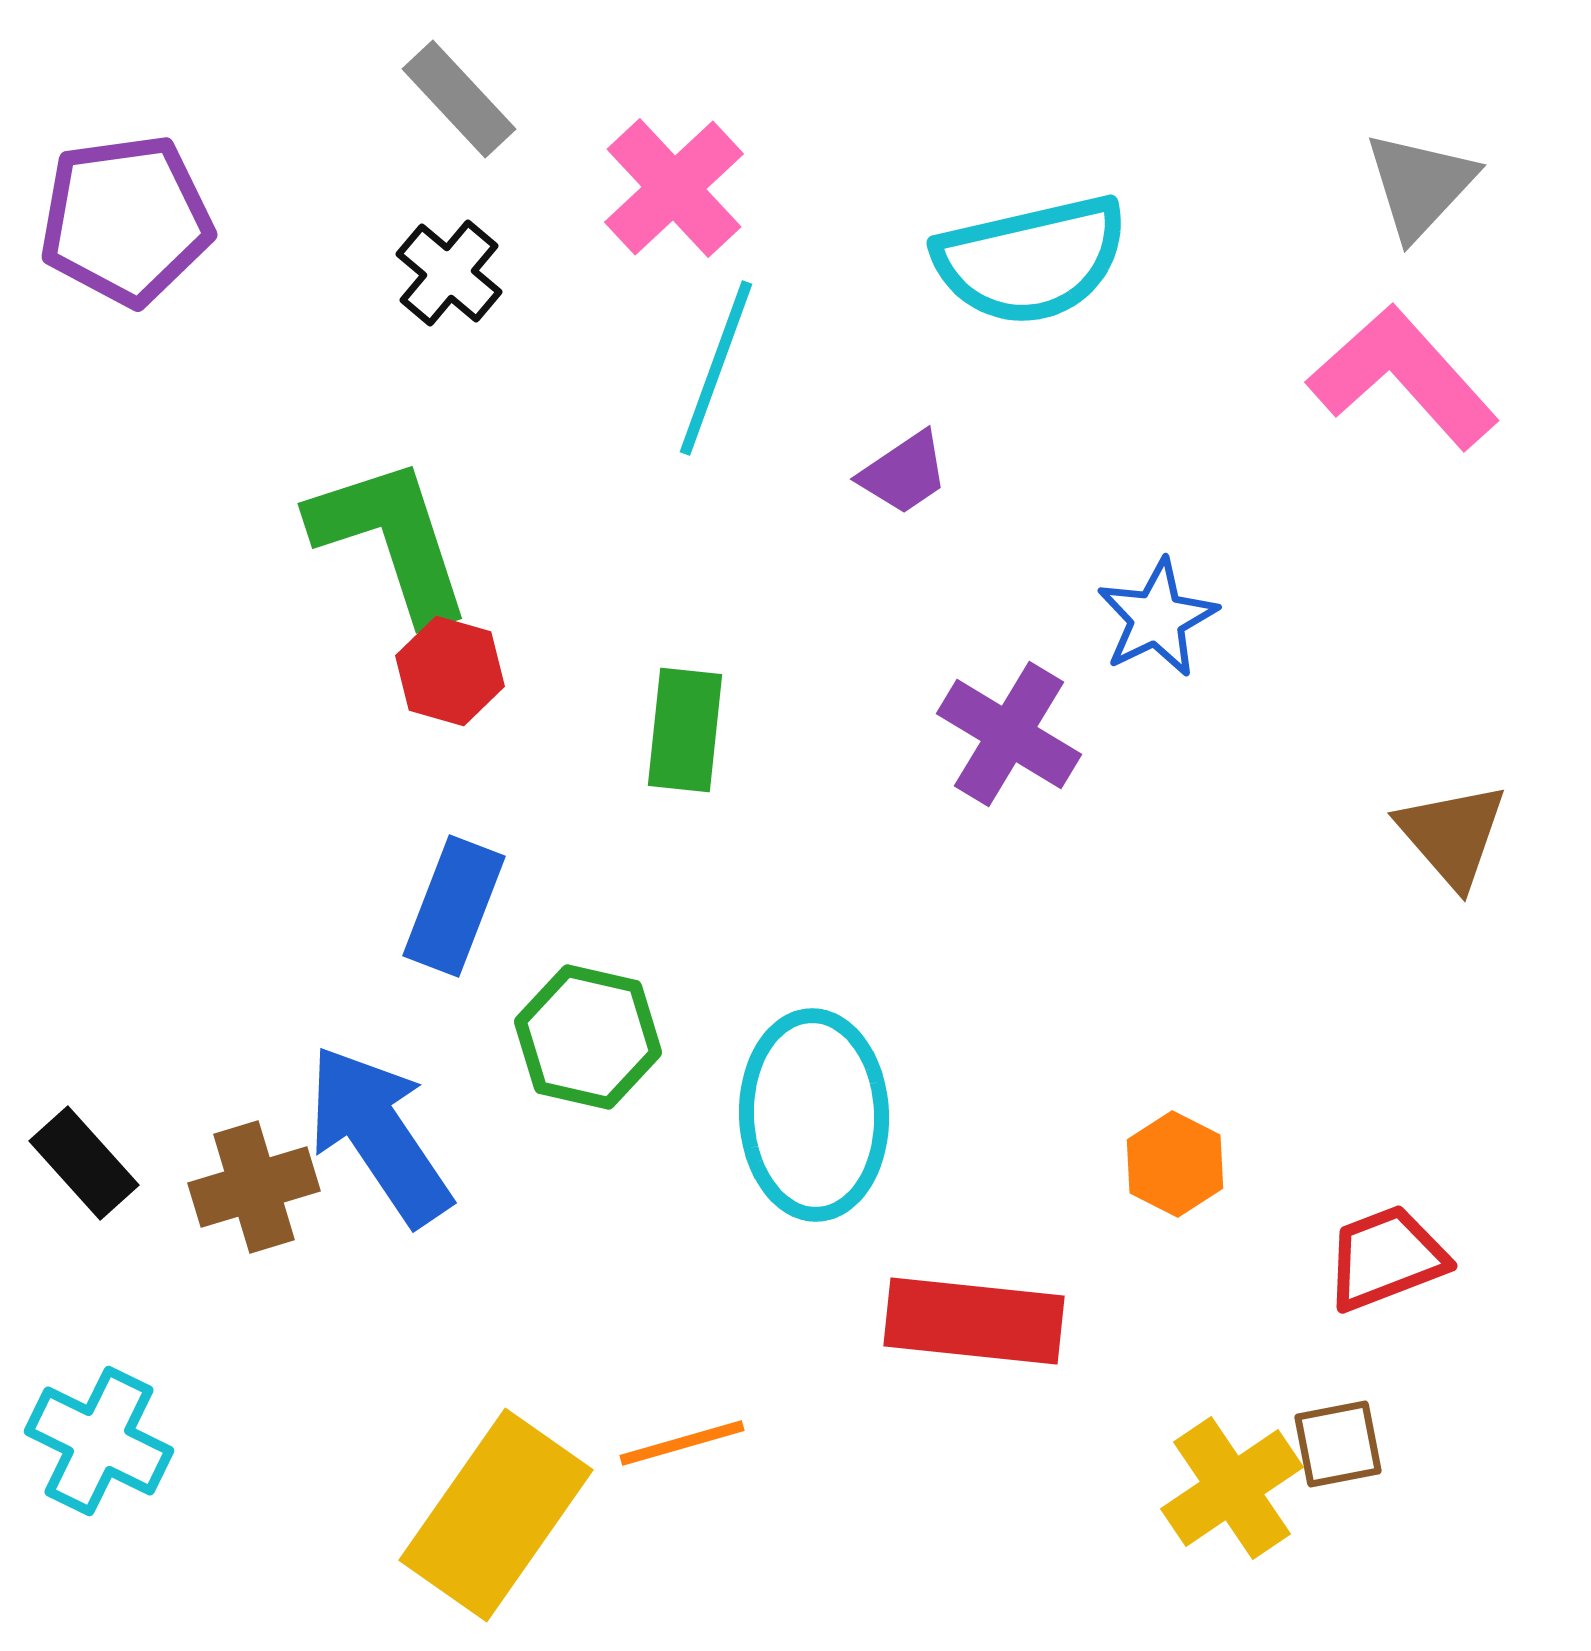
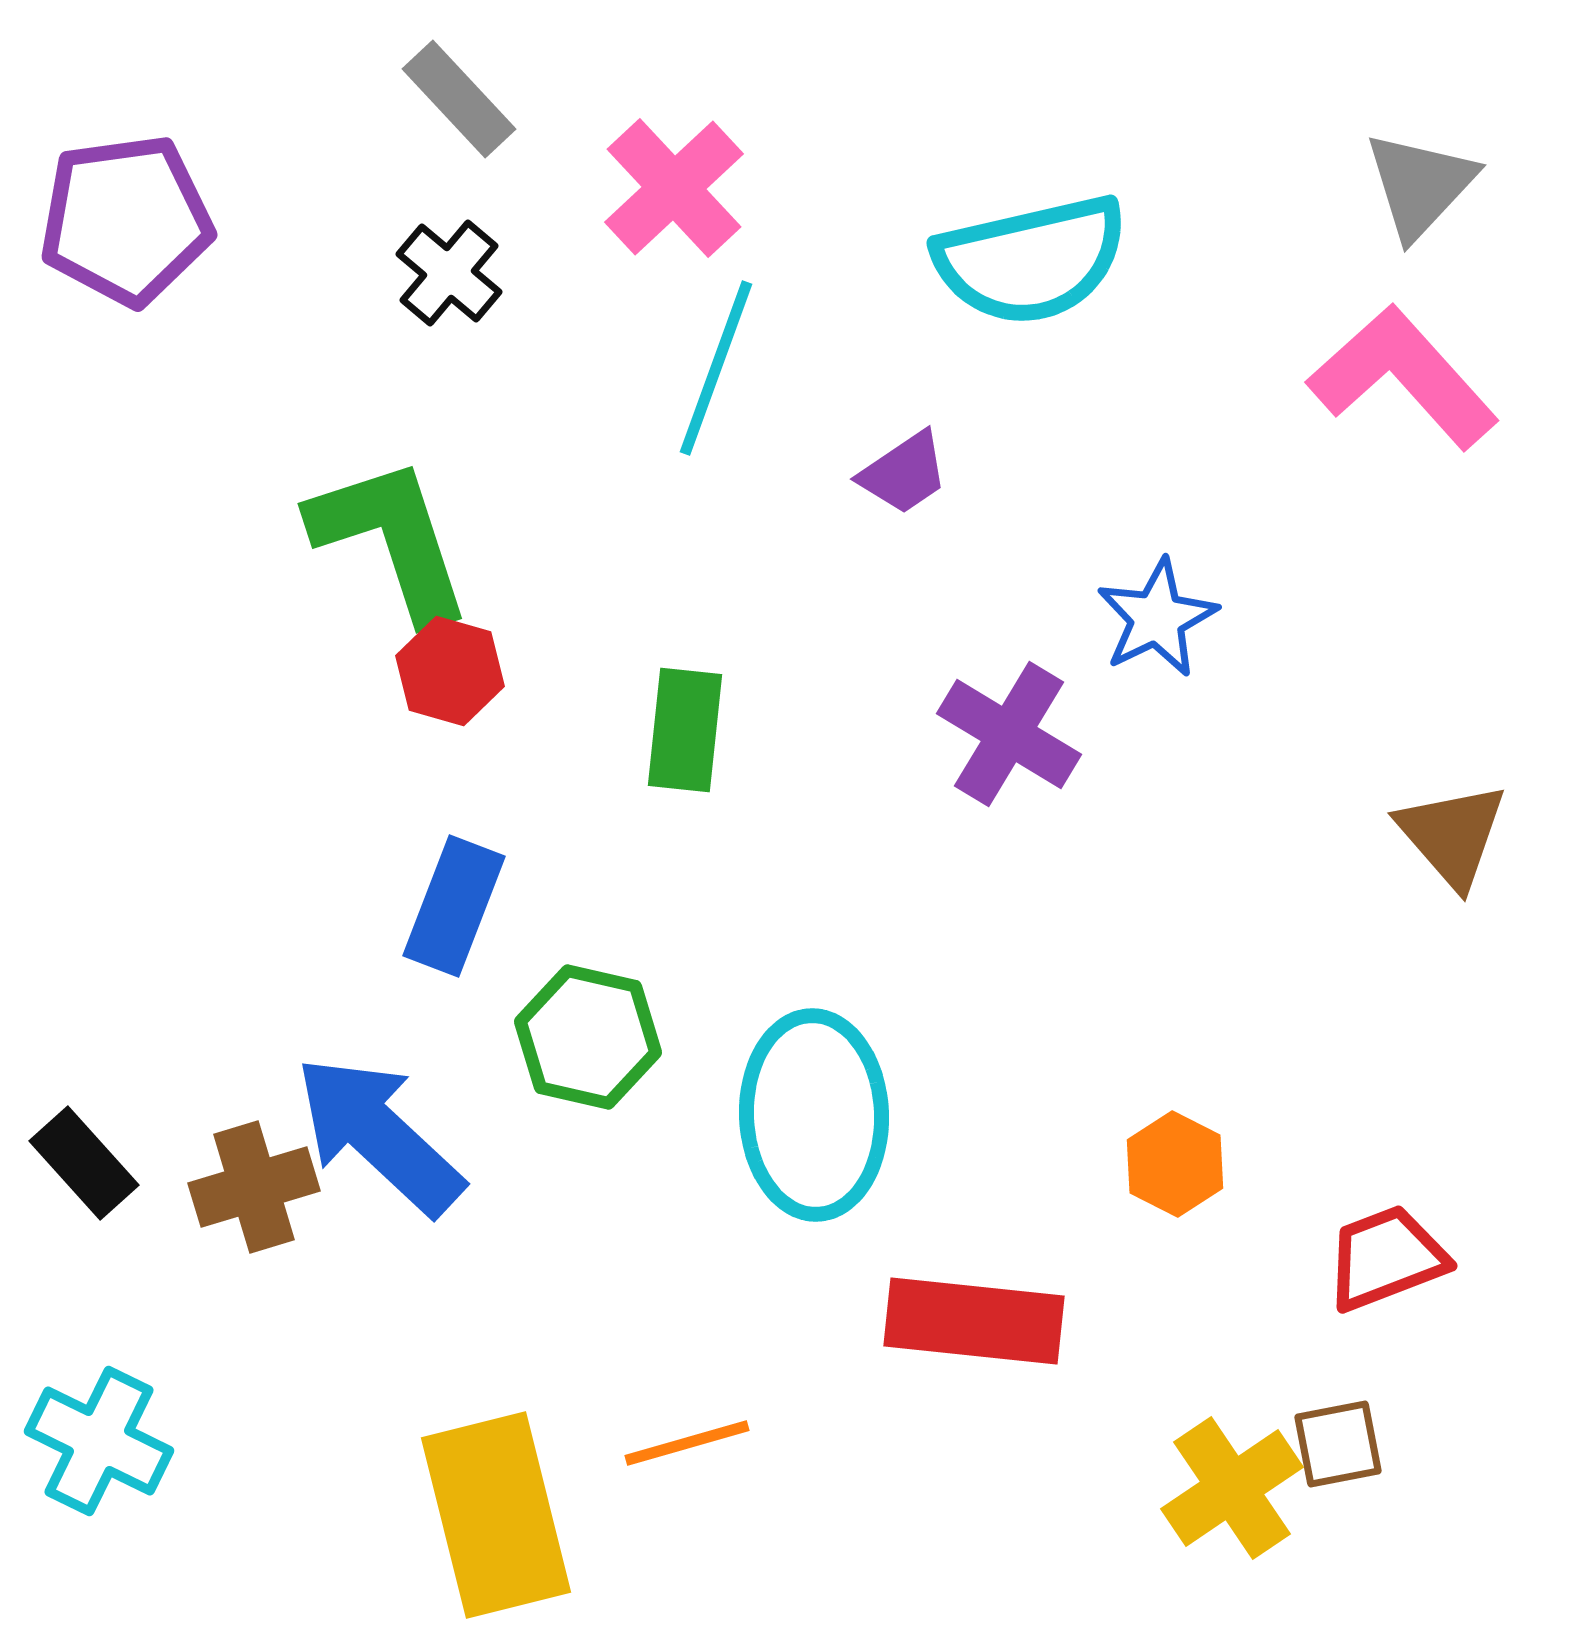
blue arrow: rotated 13 degrees counterclockwise
orange line: moved 5 px right
yellow rectangle: rotated 49 degrees counterclockwise
